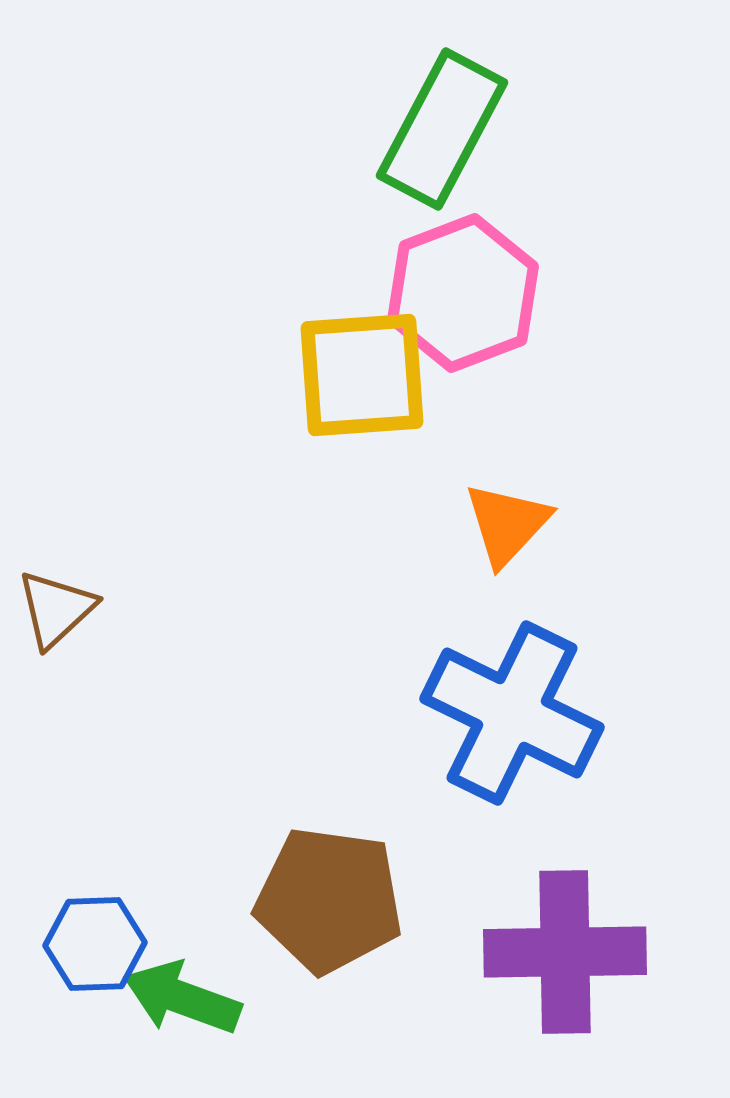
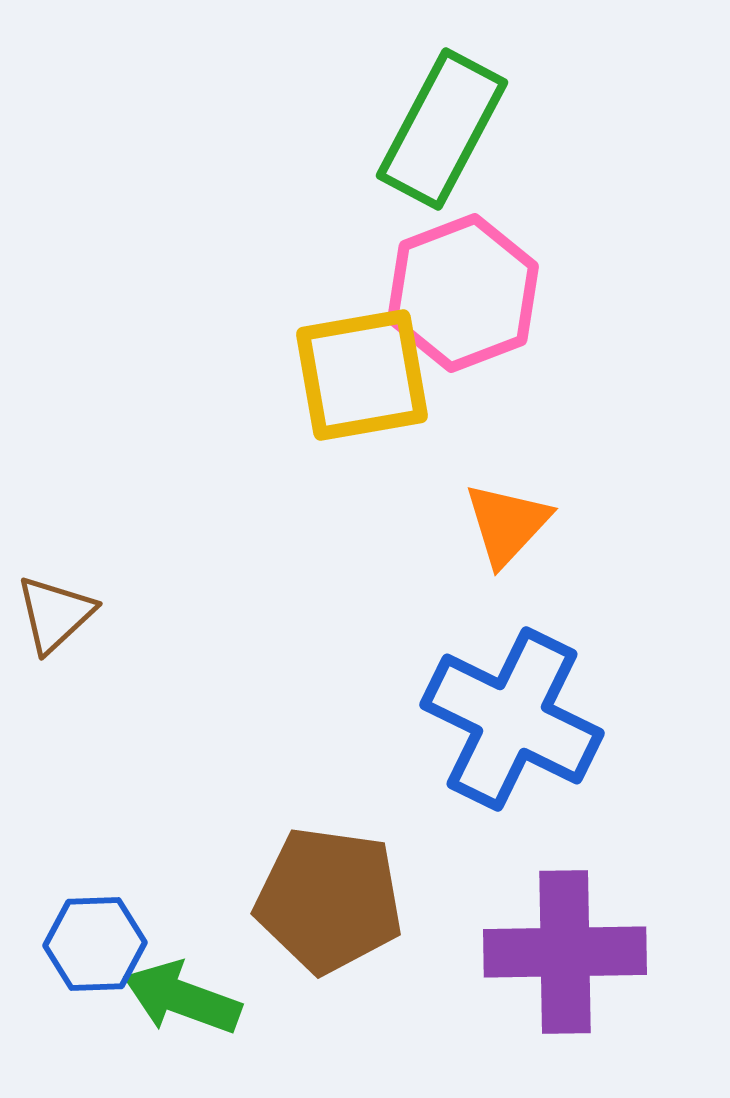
yellow square: rotated 6 degrees counterclockwise
brown triangle: moved 1 px left, 5 px down
blue cross: moved 6 px down
